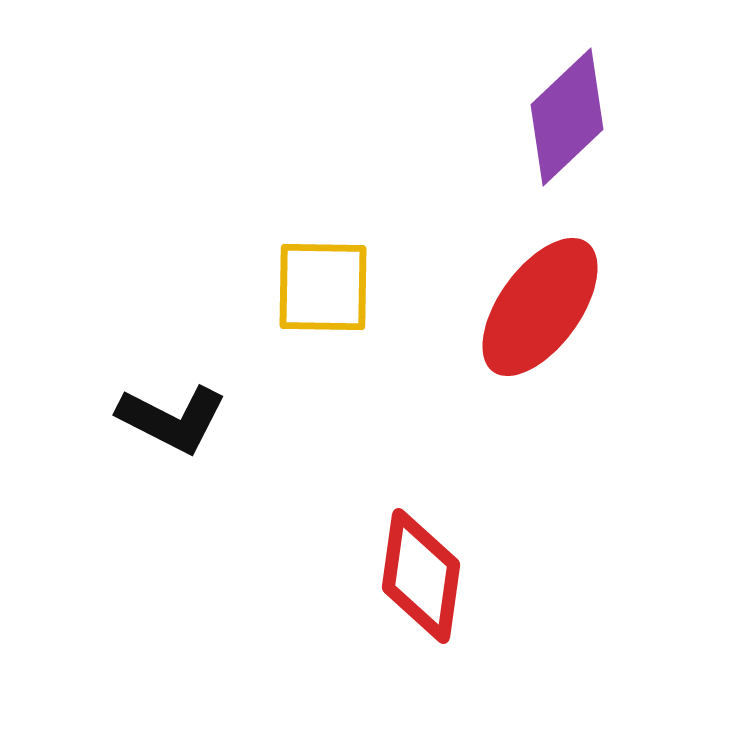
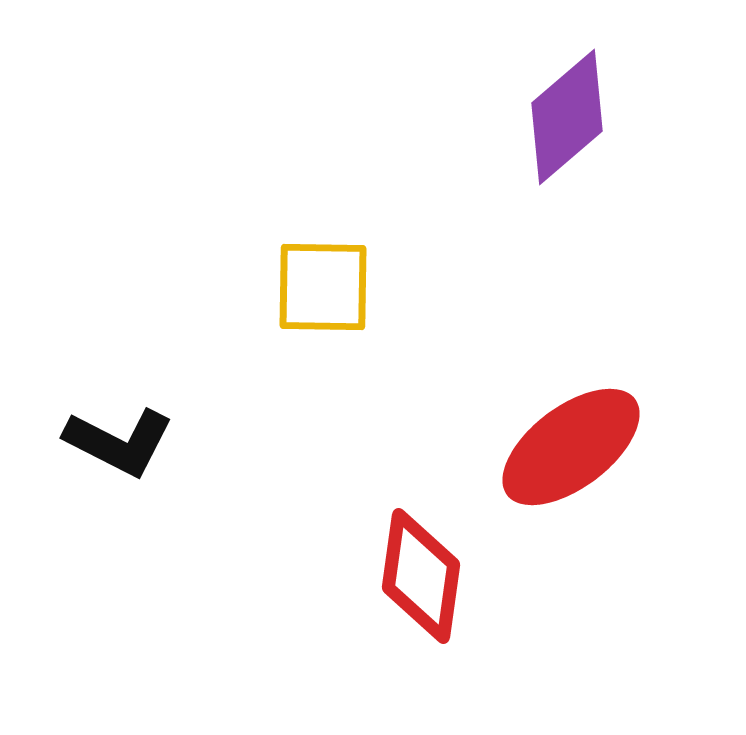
purple diamond: rotated 3 degrees clockwise
red ellipse: moved 31 px right, 140 px down; rotated 17 degrees clockwise
black L-shape: moved 53 px left, 23 px down
